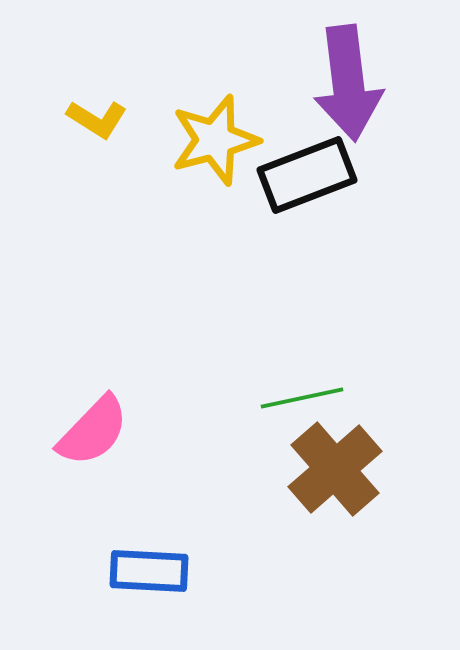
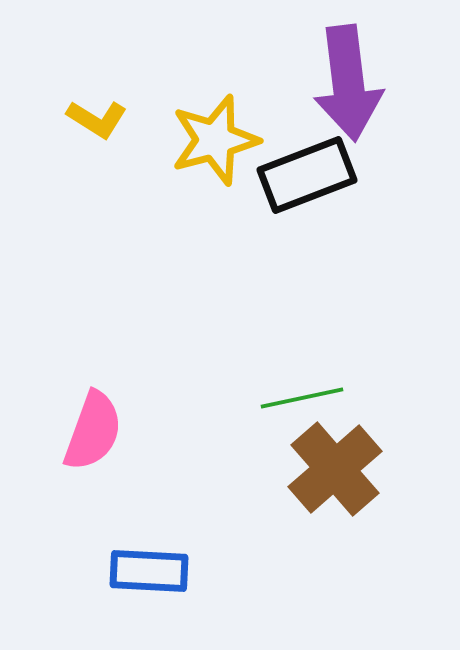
pink semicircle: rotated 24 degrees counterclockwise
